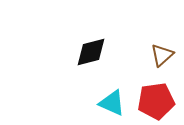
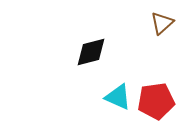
brown triangle: moved 32 px up
cyan triangle: moved 6 px right, 6 px up
